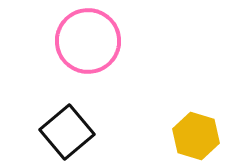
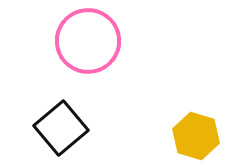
black square: moved 6 px left, 4 px up
